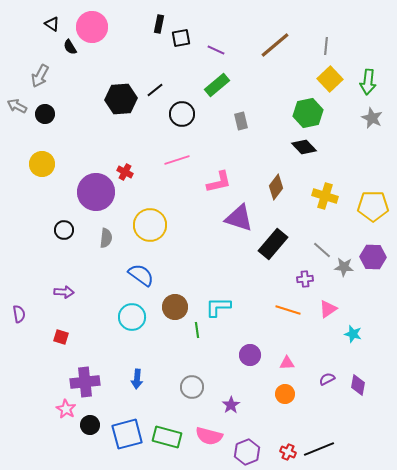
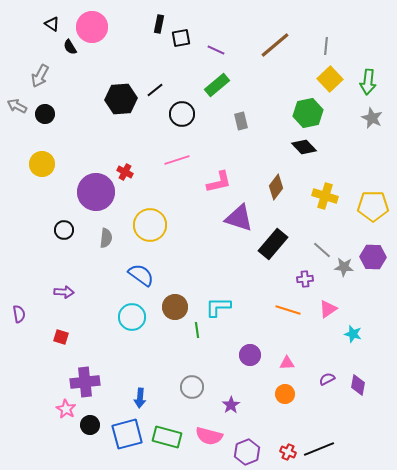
blue arrow at (137, 379): moved 3 px right, 19 px down
